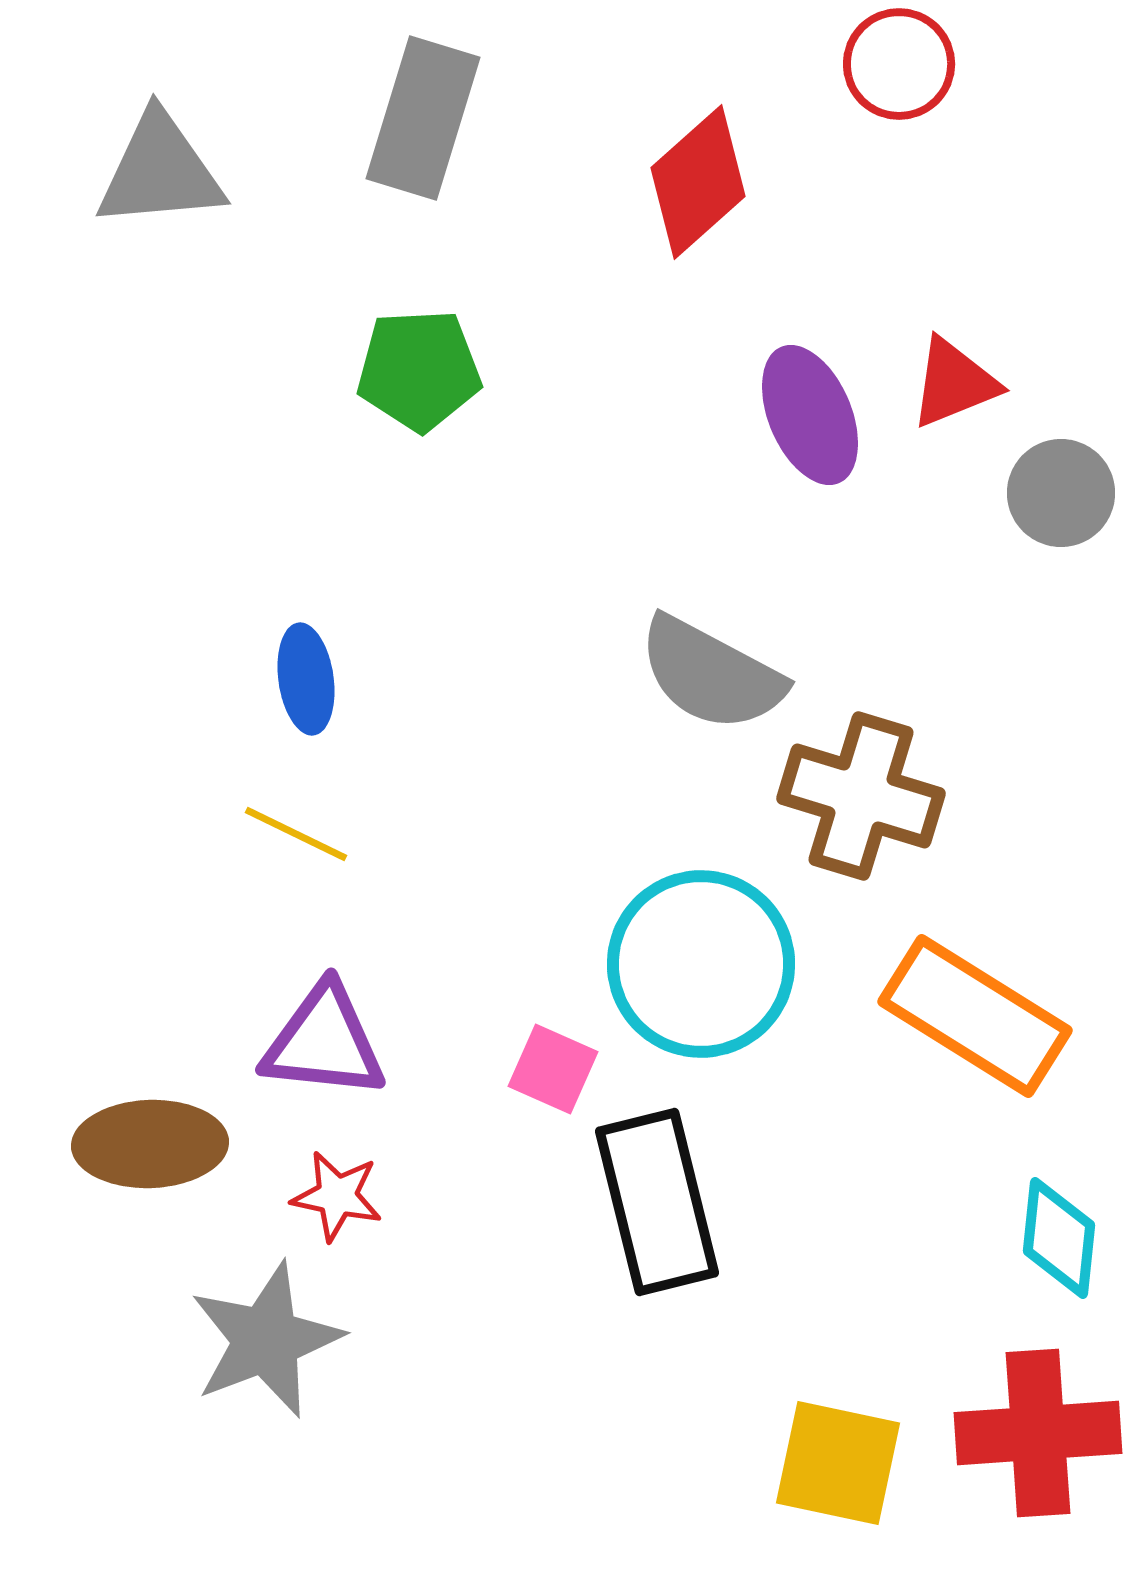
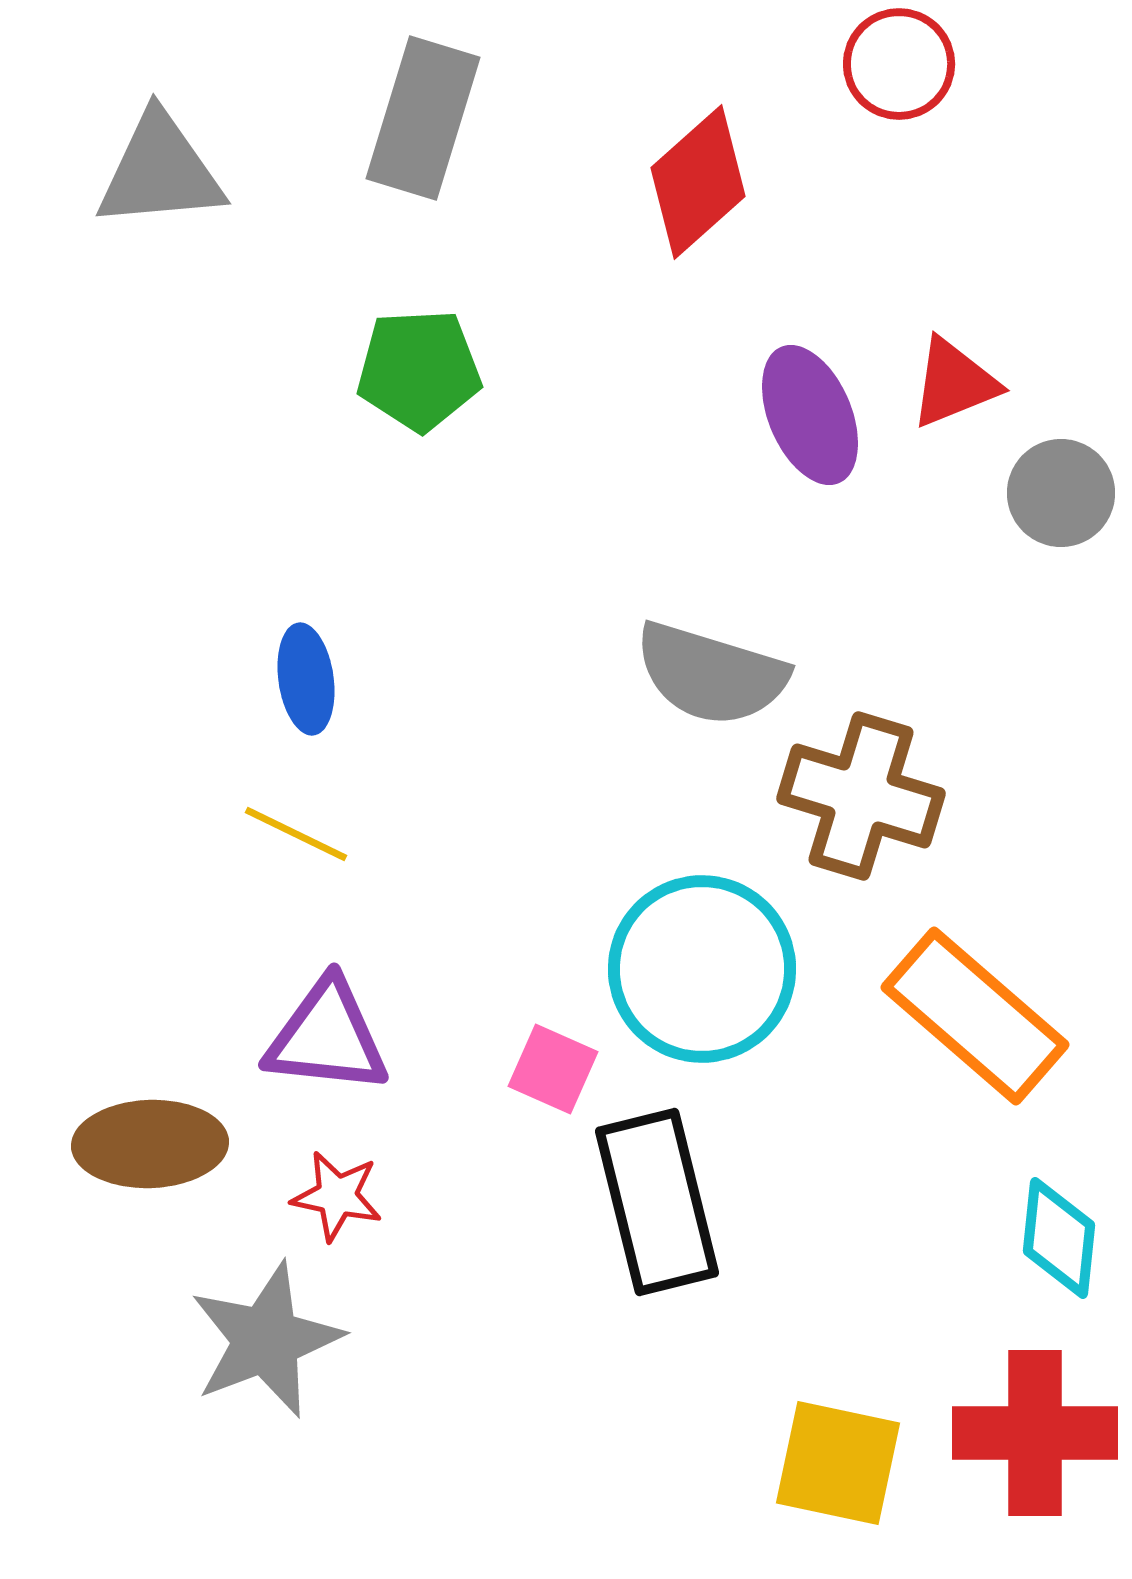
gray semicircle: rotated 11 degrees counterclockwise
cyan circle: moved 1 px right, 5 px down
orange rectangle: rotated 9 degrees clockwise
purple triangle: moved 3 px right, 5 px up
red cross: moved 3 px left; rotated 4 degrees clockwise
